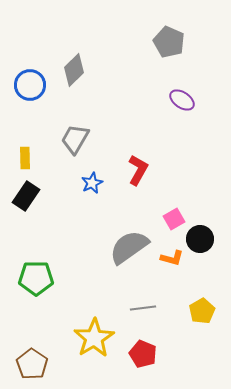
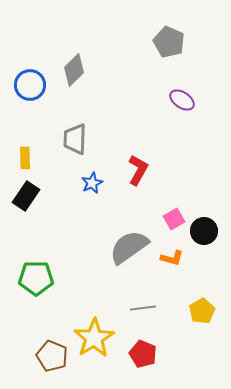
gray trapezoid: rotated 28 degrees counterclockwise
black circle: moved 4 px right, 8 px up
brown pentagon: moved 20 px right, 8 px up; rotated 12 degrees counterclockwise
